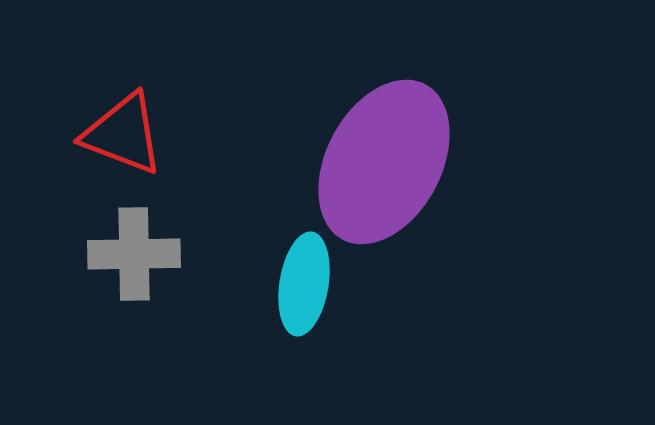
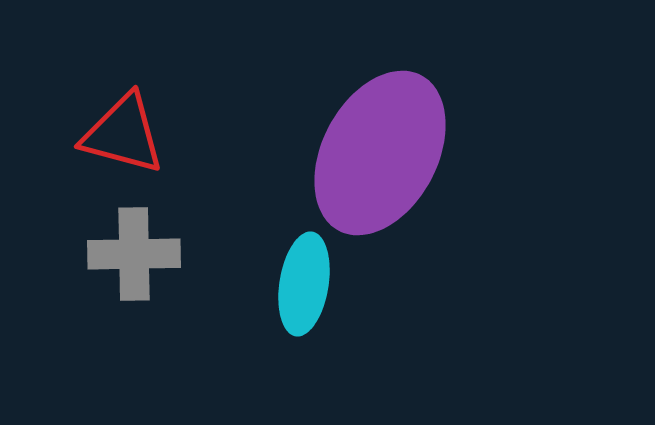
red triangle: rotated 6 degrees counterclockwise
purple ellipse: moved 4 px left, 9 px up
